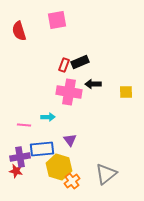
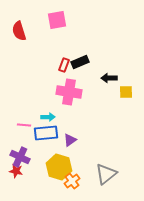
black arrow: moved 16 px right, 6 px up
purple triangle: rotated 32 degrees clockwise
blue rectangle: moved 4 px right, 16 px up
purple cross: rotated 36 degrees clockwise
